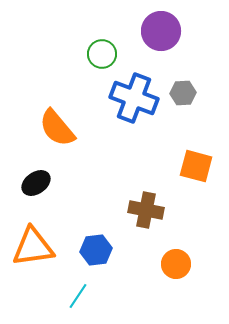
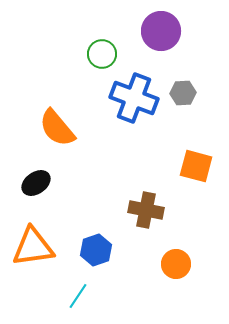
blue hexagon: rotated 12 degrees counterclockwise
